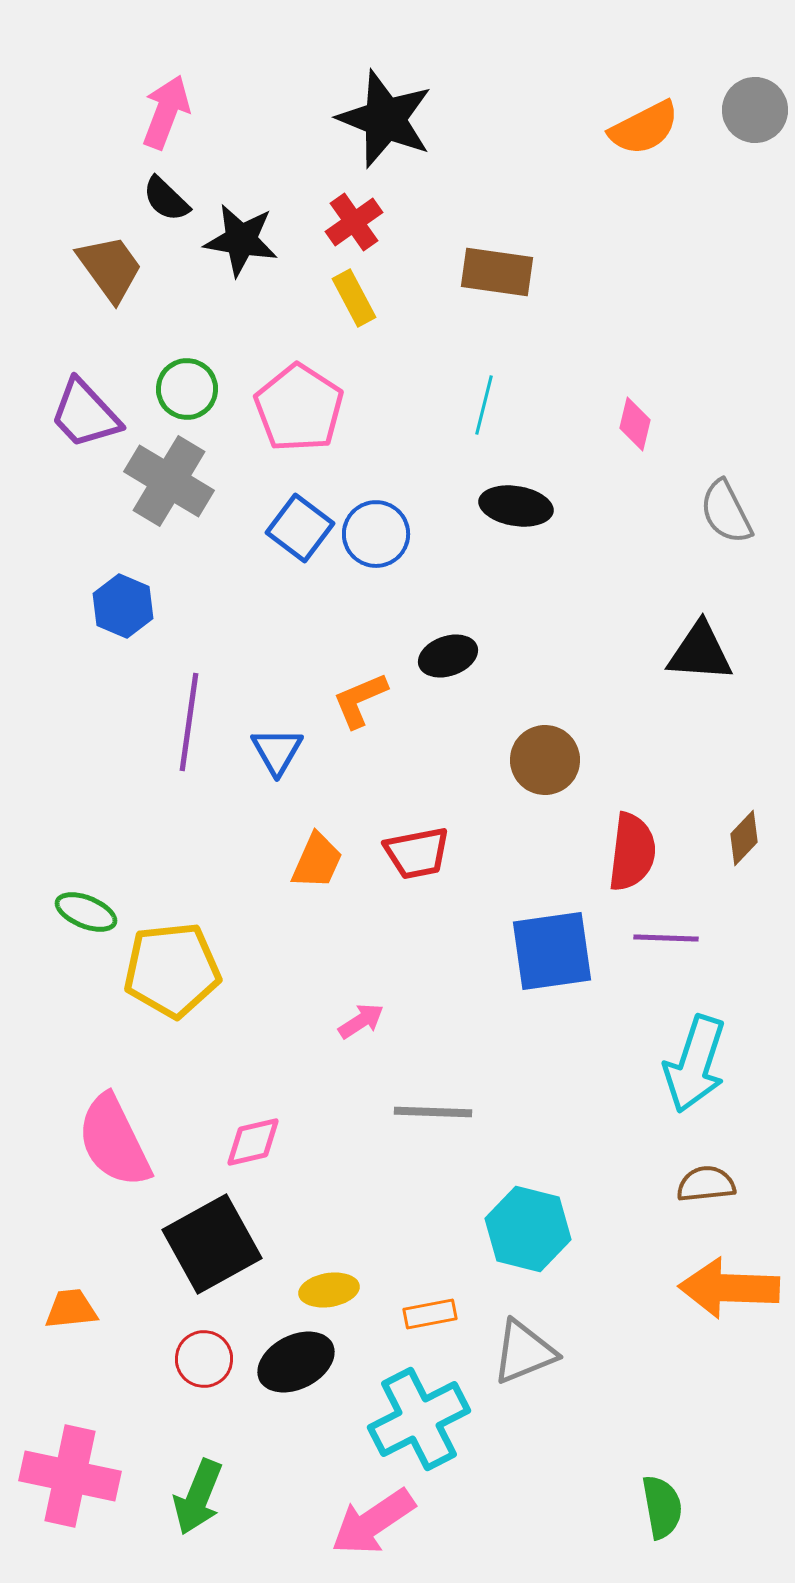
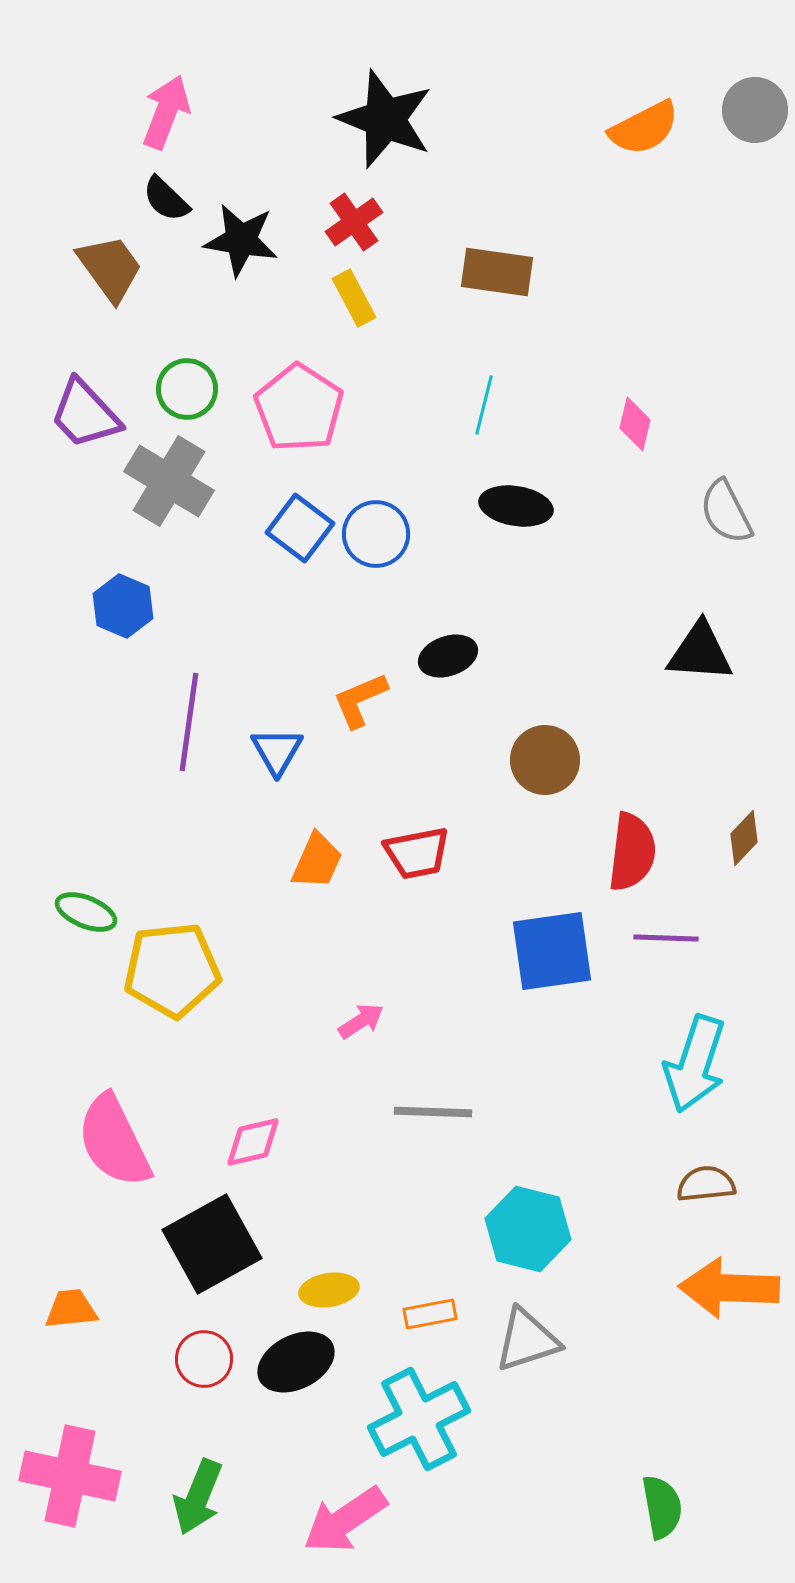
gray triangle at (524, 1352): moved 3 px right, 12 px up; rotated 4 degrees clockwise
pink arrow at (373, 1522): moved 28 px left, 2 px up
